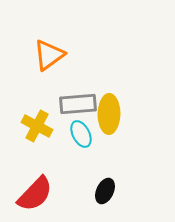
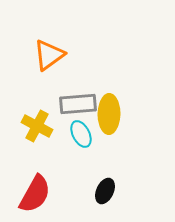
red semicircle: rotated 15 degrees counterclockwise
